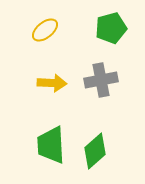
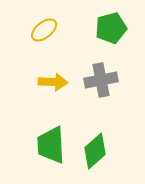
yellow ellipse: moved 1 px left
yellow arrow: moved 1 px right, 1 px up
